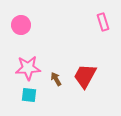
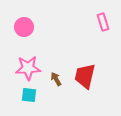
pink circle: moved 3 px right, 2 px down
red trapezoid: rotated 16 degrees counterclockwise
